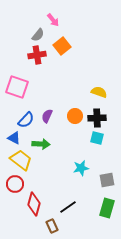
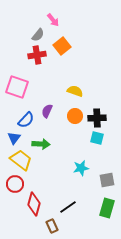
yellow semicircle: moved 24 px left, 1 px up
purple semicircle: moved 5 px up
blue triangle: rotated 40 degrees clockwise
